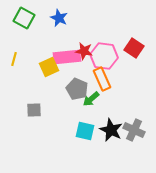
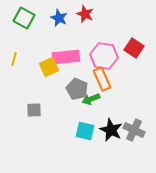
red star: moved 1 px right, 37 px up; rotated 12 degrees clockwise
pink rectangle: moved 1 px left
green arrow: rotated 18 degrees clockwise
